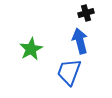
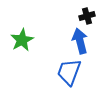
black cross: moved 1 px right, 3 px down
green star: moved 9 px left, 9 px up
